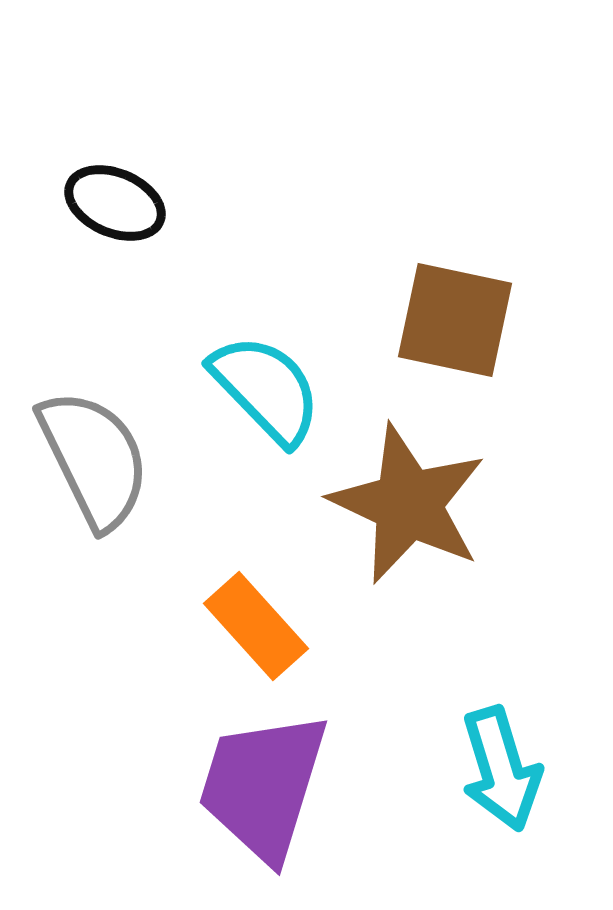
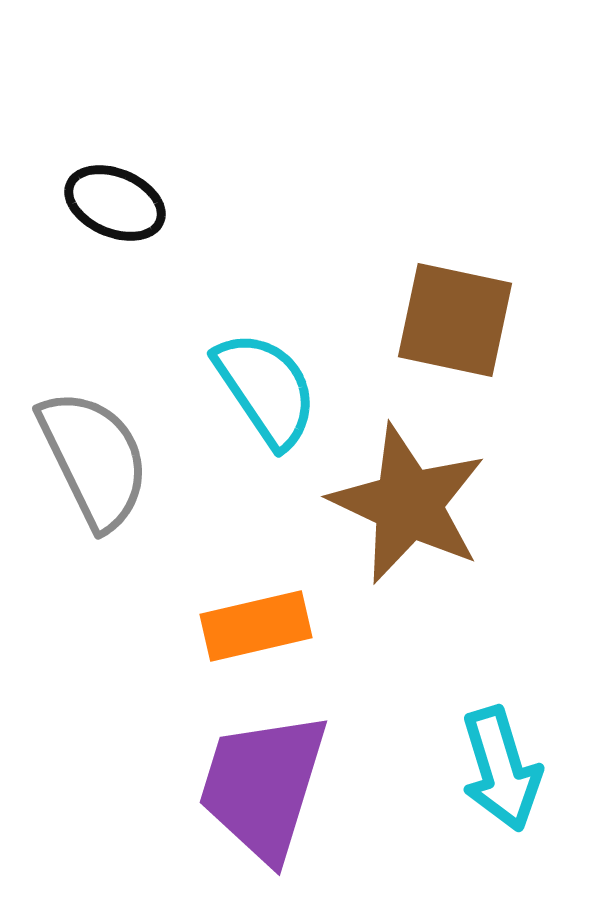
cyan semicircle: rotated 10 degrees clockwise
orange rectangle: rotated 61 degrees counterclockwise
